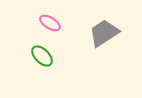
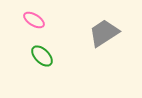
pink ellipse: moved 16 px left, 3 px up
